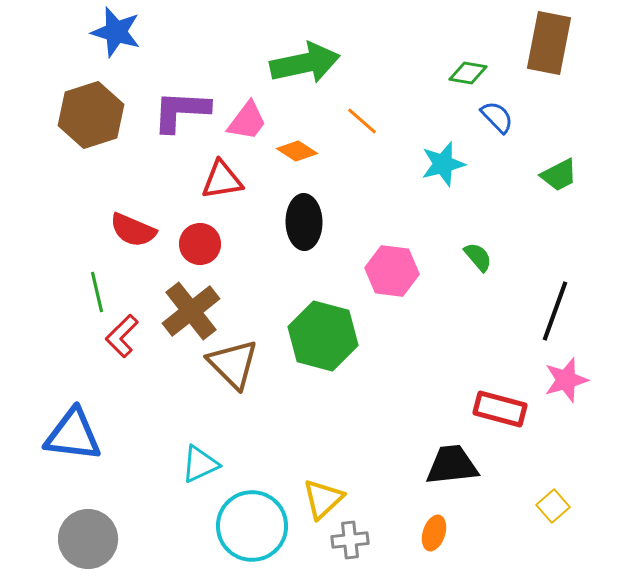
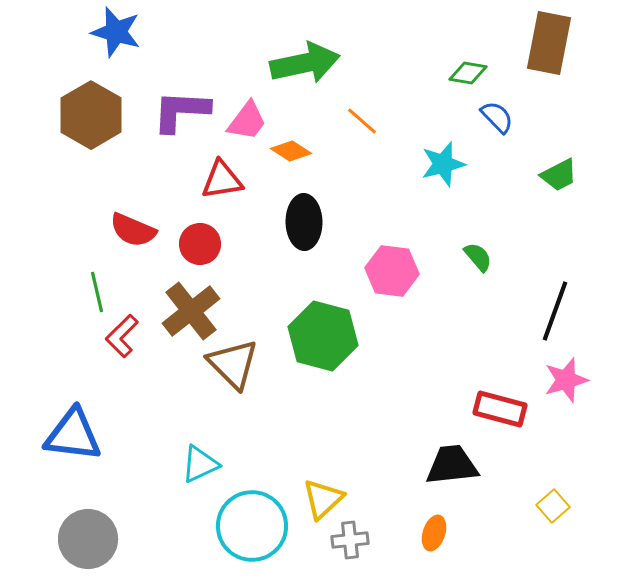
brown hexagon: rotated 12 degrees counterclockwise
orange diamond: moved 6 px left
